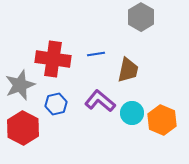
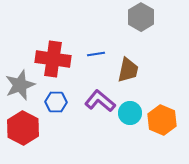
blue hexagon: moved 2 px up; rotated 15 degrees clockwise
cyan circle: moved 2 px left
